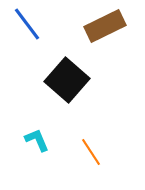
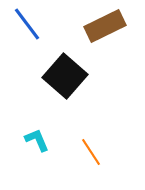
black square: moved 2 px left, 4 px up
